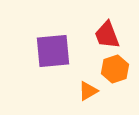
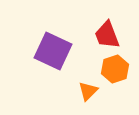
purple square: rotated 30 degrees clockwise
orange triangle: rotated 15 degrees counterclockwise
